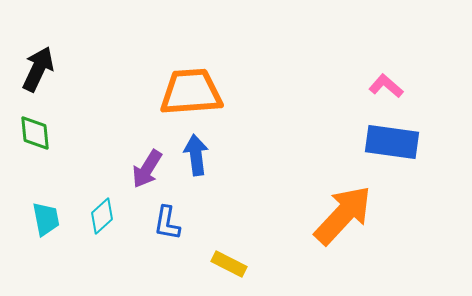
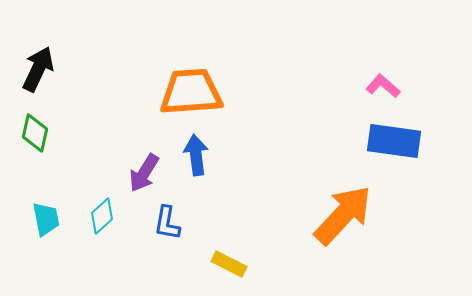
pink L-shape: moved 3 px left
green diamond: rotated 18 degrees clockwise
blue rectangle: moved 2 px right, 1 px up
purple arrow: moved 3 px left, 4 px down
